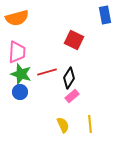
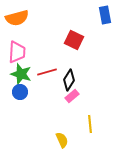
black diamond: moved 2 px down
yellow semicircle: moved 1 px left, 15 px down
